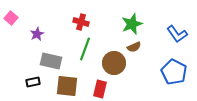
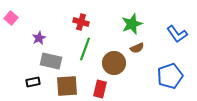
purple star: moved 2 px right, 4 px down
brown semicircle: moved 3 px right, 1 px down
blue pentagon: moved 4 px left, 4 px down; rotated 25 degrees clockwise
brown square: rotated 10 degrees counterclockwise
